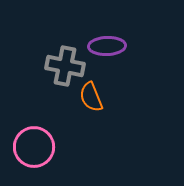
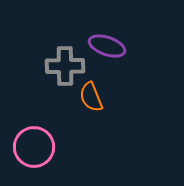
purple ellipse: rotated 21 degrees clockwise
gray cross: rotated 12 degrees counterclockwise
